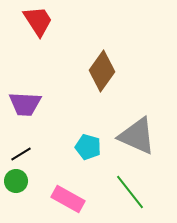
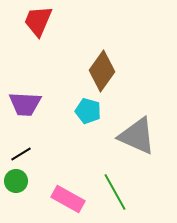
red trapezoid: rotated 124 degrees counterclockwise
cyan pentagon: moved 36 px up
green line: moved 15 px left; rotated 9 degrees clockwise
